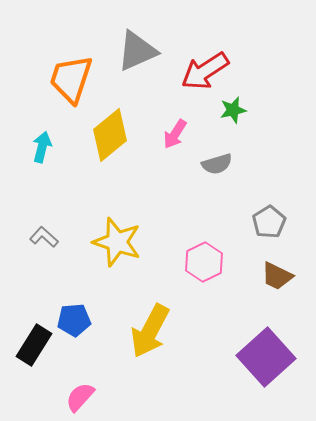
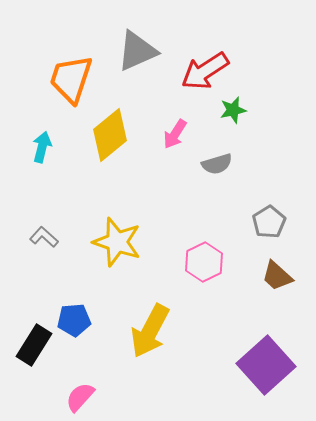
brown trapezoid: rotated 16 degrees clockwise
purple square: moved 8 px down
